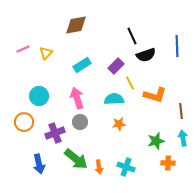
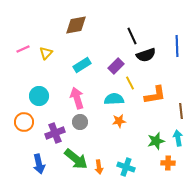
orange L-shape: rotated 25 degrees counterclockwise
orange star: moved 3 px up
cyan arrow: moved 5 px left
